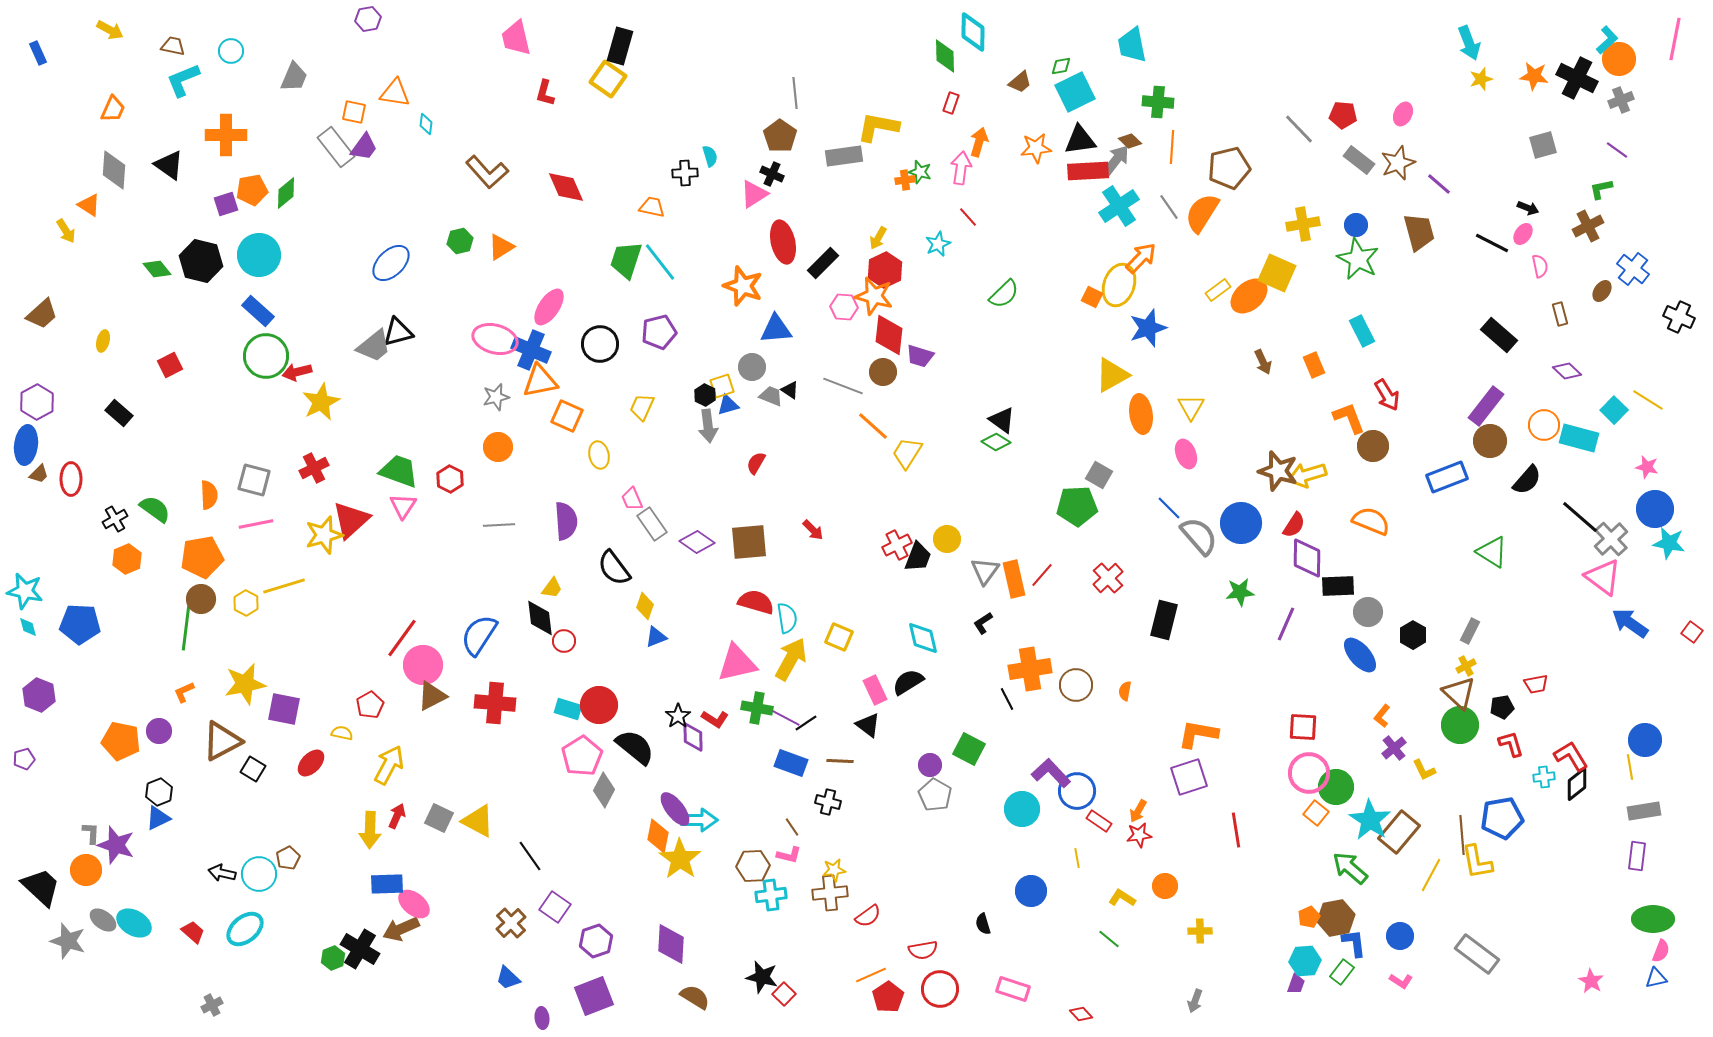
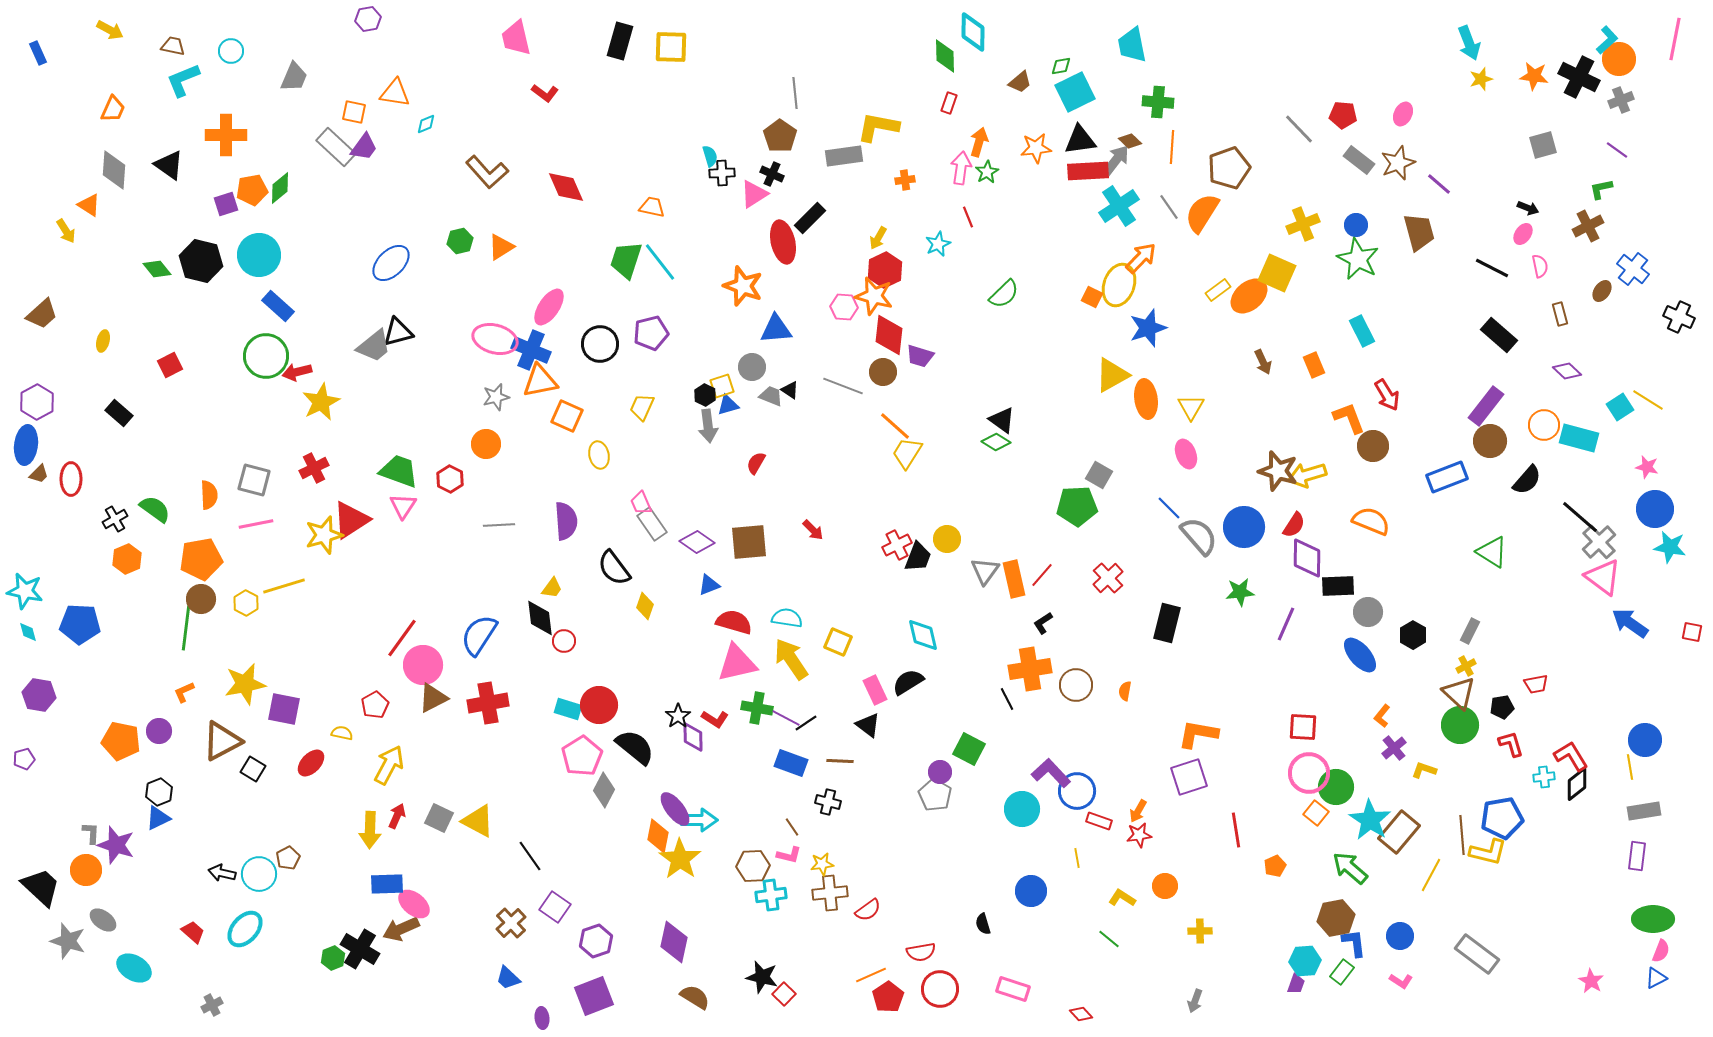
black rectangle at (620, 46): moved 5 px up
black cross at (1577, 78): moved 2 px right, 1 px up
yellow square at (608, 79): moved 63 px right, 32 px up; rotated 33 degrees counterclockwise
red L-shape at (545, 93): rotated 68 degrees counterclockwise
red rectangle at (951, 103): moved 2 px left
cyan diamond at (426, 124): rotated 60 degrees clockwise
gray rectangle at (336, 147): rotated 9 degrees counterclockwise
brown pentagon at (1229, 168): rotated 6 degrees counterclockwise
green star at (920, 172): moved 67 px right; rotated 25 degrees clockwise
black cross at (685, 173): moved 37 px right
green diamond at (286, 193): moved 6 px left, 5 px up
red line at (968, 217): rotated 20 degrees clockwise
yellow cross at (1303, 224): rotated 12 degrees counterclockwise
black line at (1492, 243): moved 25 px down
black rectangle at (823, 263): moved 13 px left, 45 px up
blue rectangle at (258, 311): moved 20 px right, 5 px up
purple pentagon at (659, 332): moved 8 px left, 1 px down
cyan square at (1614, 410): moved 6 px right, 3 px up; rotated 12 degrees clockwise
orange ellipse at (1141, 414): moved 5 px right, 15 px up
orange line at (873, 426): moved 22 px right
orange circle at (498, 447): moved 12 px left, 3 px up
pink trapezoid at (632, 499): moved 9 px right, 4 px down
red triangle at (351, 520): rotated 9 degrees clockwise
blue circle at (1241, 523): moved 3 px right, 4 px down
gray cross at (1611, 539): moved 12 px left, 3 px down
cyan star at (1669, 543): moved 1 px right, 4 px down
orange pentagon at (202, 557): moved 1 px left, 2 px down
red semicircle at (756, 602): moved 22 px left, 20 px down
cyan semicircle at (787, 618): rotated 72 degrees counterclockwise
black rectangle at (1164, 620): moved 3 px right, 3 px down
black L-shape at (983, 623): moved 60 px right
cyan diamond at (28, 627): moved 5 px down
red square at (1692, 632): rotated 25 degrees counterclockwise
blue triangle at (656, 637): moved 53 px right, 52 px up
yellow square at (839, 637): moved 1 px left, 5 px down
cyan diamond at (923, 638): moved 3 px up
yellow arrow at (791, 659): rotated 63 degrees counterclockwise
purple hexagon at (39, 695): rotated 12 degrees counterclockwise
brown triangle at (432, 696): moved 1 px right, 2 px down
red cross at (495, 703): moved 7 px left; rotated 15 degrees counterclockwise
red pentagon at (370, 705): moved 5 px right
purple circle at (930, 765): moved 10 px right, 7 px down
yellow L-shape at (1424, 770): rotated 135 degrees clockwise
red rectangle at (1099, 821): rotated 15 degrees counterclockwise
yellow L-shape at (1477, 862): moved 11 px right, 10 px up; rotated 66 degrees counterclockwise
yellow star at (834, 870): moved 12 px left, 6 px up
red semicircle at (868, 916): moved 6 px up
orange pentagon at (1309, 917): moved 34 px left, 51 px up
cyan ellipse at (134, 923): moved 45 px down
cyan ellipse at (245, 929): rotated 9 degrees counterclockwise
purple diamond at (671, 944): moved 3 px right, 2 px up; rotated 9 degrees clockwise
red semicircle at (923, 950): moved 2 px left, 2 px down
blue triangle at (1656, 978): rotated 15 degrees counterclockwise
